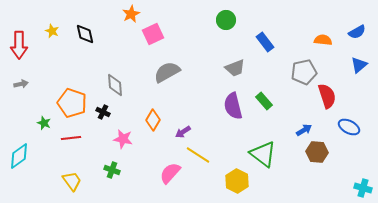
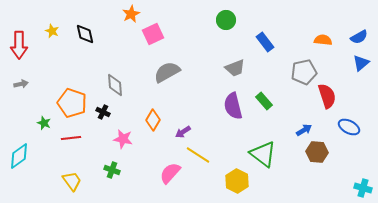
blue semicircle: moved 2 px right, 5 px down
blue triangle: moved 2 px right, 2 px up
